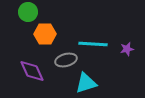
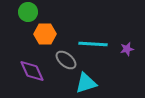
gray ellipse: rotated 55 degrees clockwise
